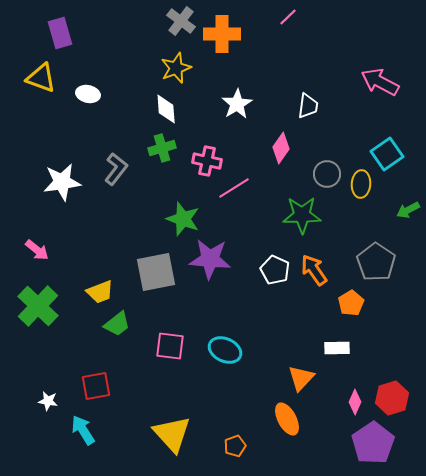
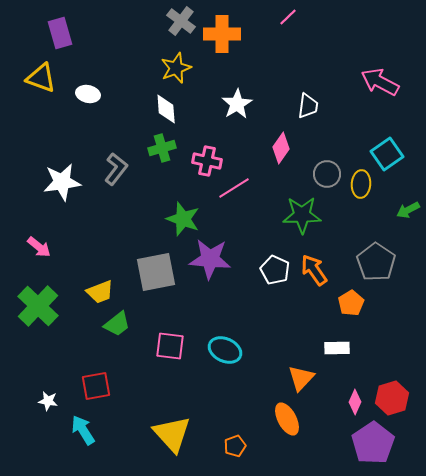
pink arrow at (37, 250): moved 2 px right, 3 px up
